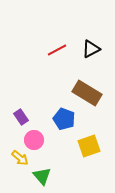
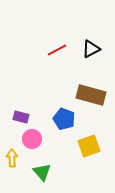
brown rectangle: moved 4 px right, 2 px down; rotated 16 degrees counterclockwise
purple rectangle: rotated 42 degrees counterclockwise
pink circle: moved 2 px left, 1 px up
yellow arrow: moved 8 px left; rotated 132 degrees counterclockwise
green triangle: moved 4 px up
